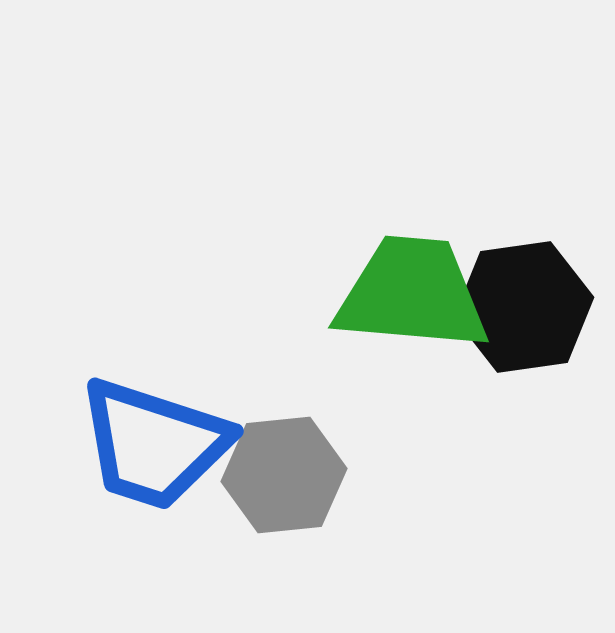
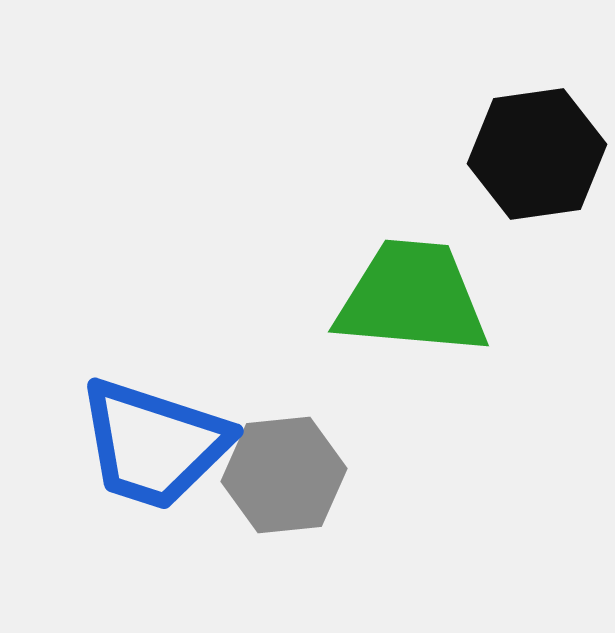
green trapezoid: moved 4 px down
black hexagon: moved 13 px right, 153 px up
